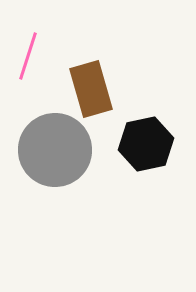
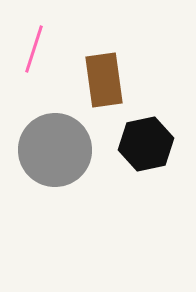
pink line: moved 6 px right, 7 px up
brown rectangle: moved 13 px right, 9 px up; rotated 8 degrees clockwise
